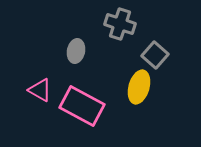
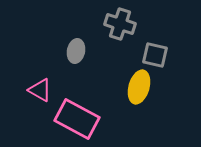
gray square: rotated 28 degrees counterclockwise
pink rectangle: moved 5 px left, 13 px down
